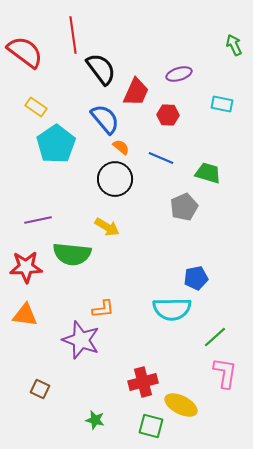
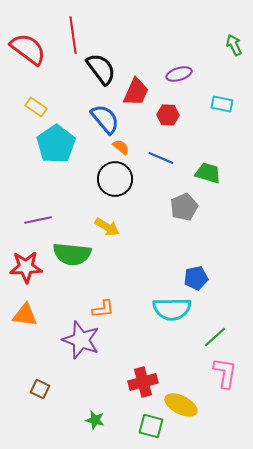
red semicircle: moved 3 px right, 3 px up
